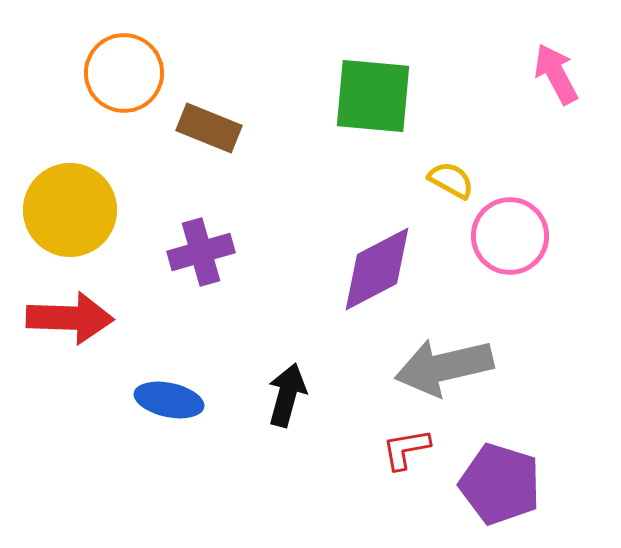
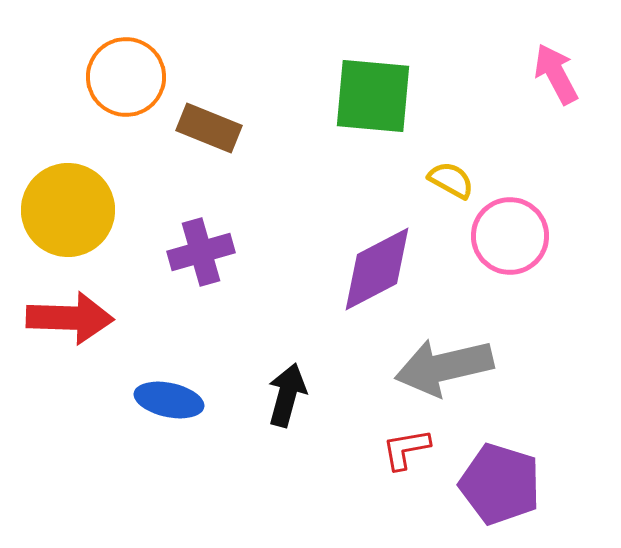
orange circle: moved 2 px right, 4 px down
yellow circle: moved 2 px left
